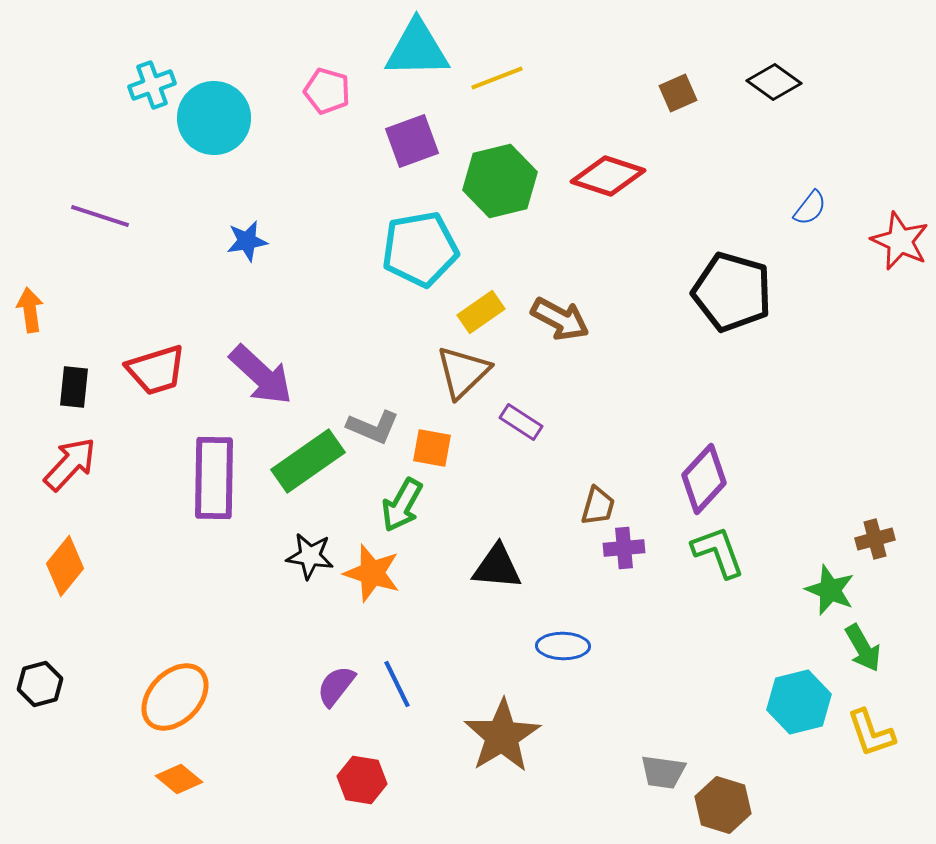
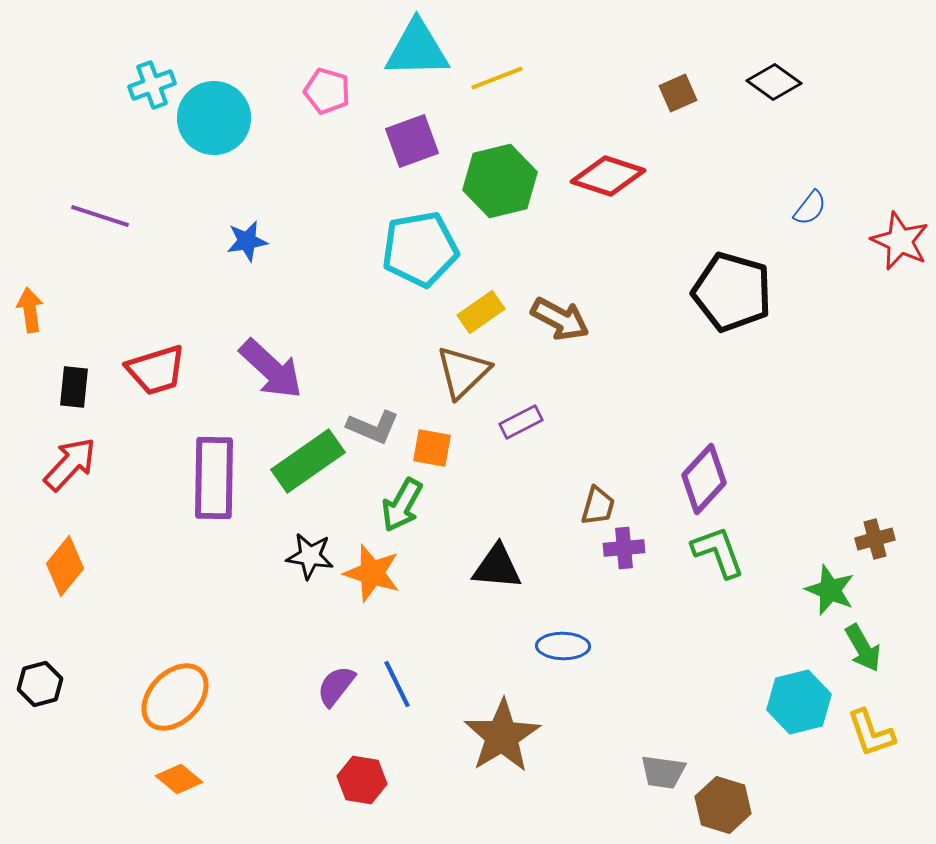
purple arrow at (261, 375): moved 10 px right, 6 px up
purple rectangle at (521, 422): rotated 60 degrees counterclockwise
